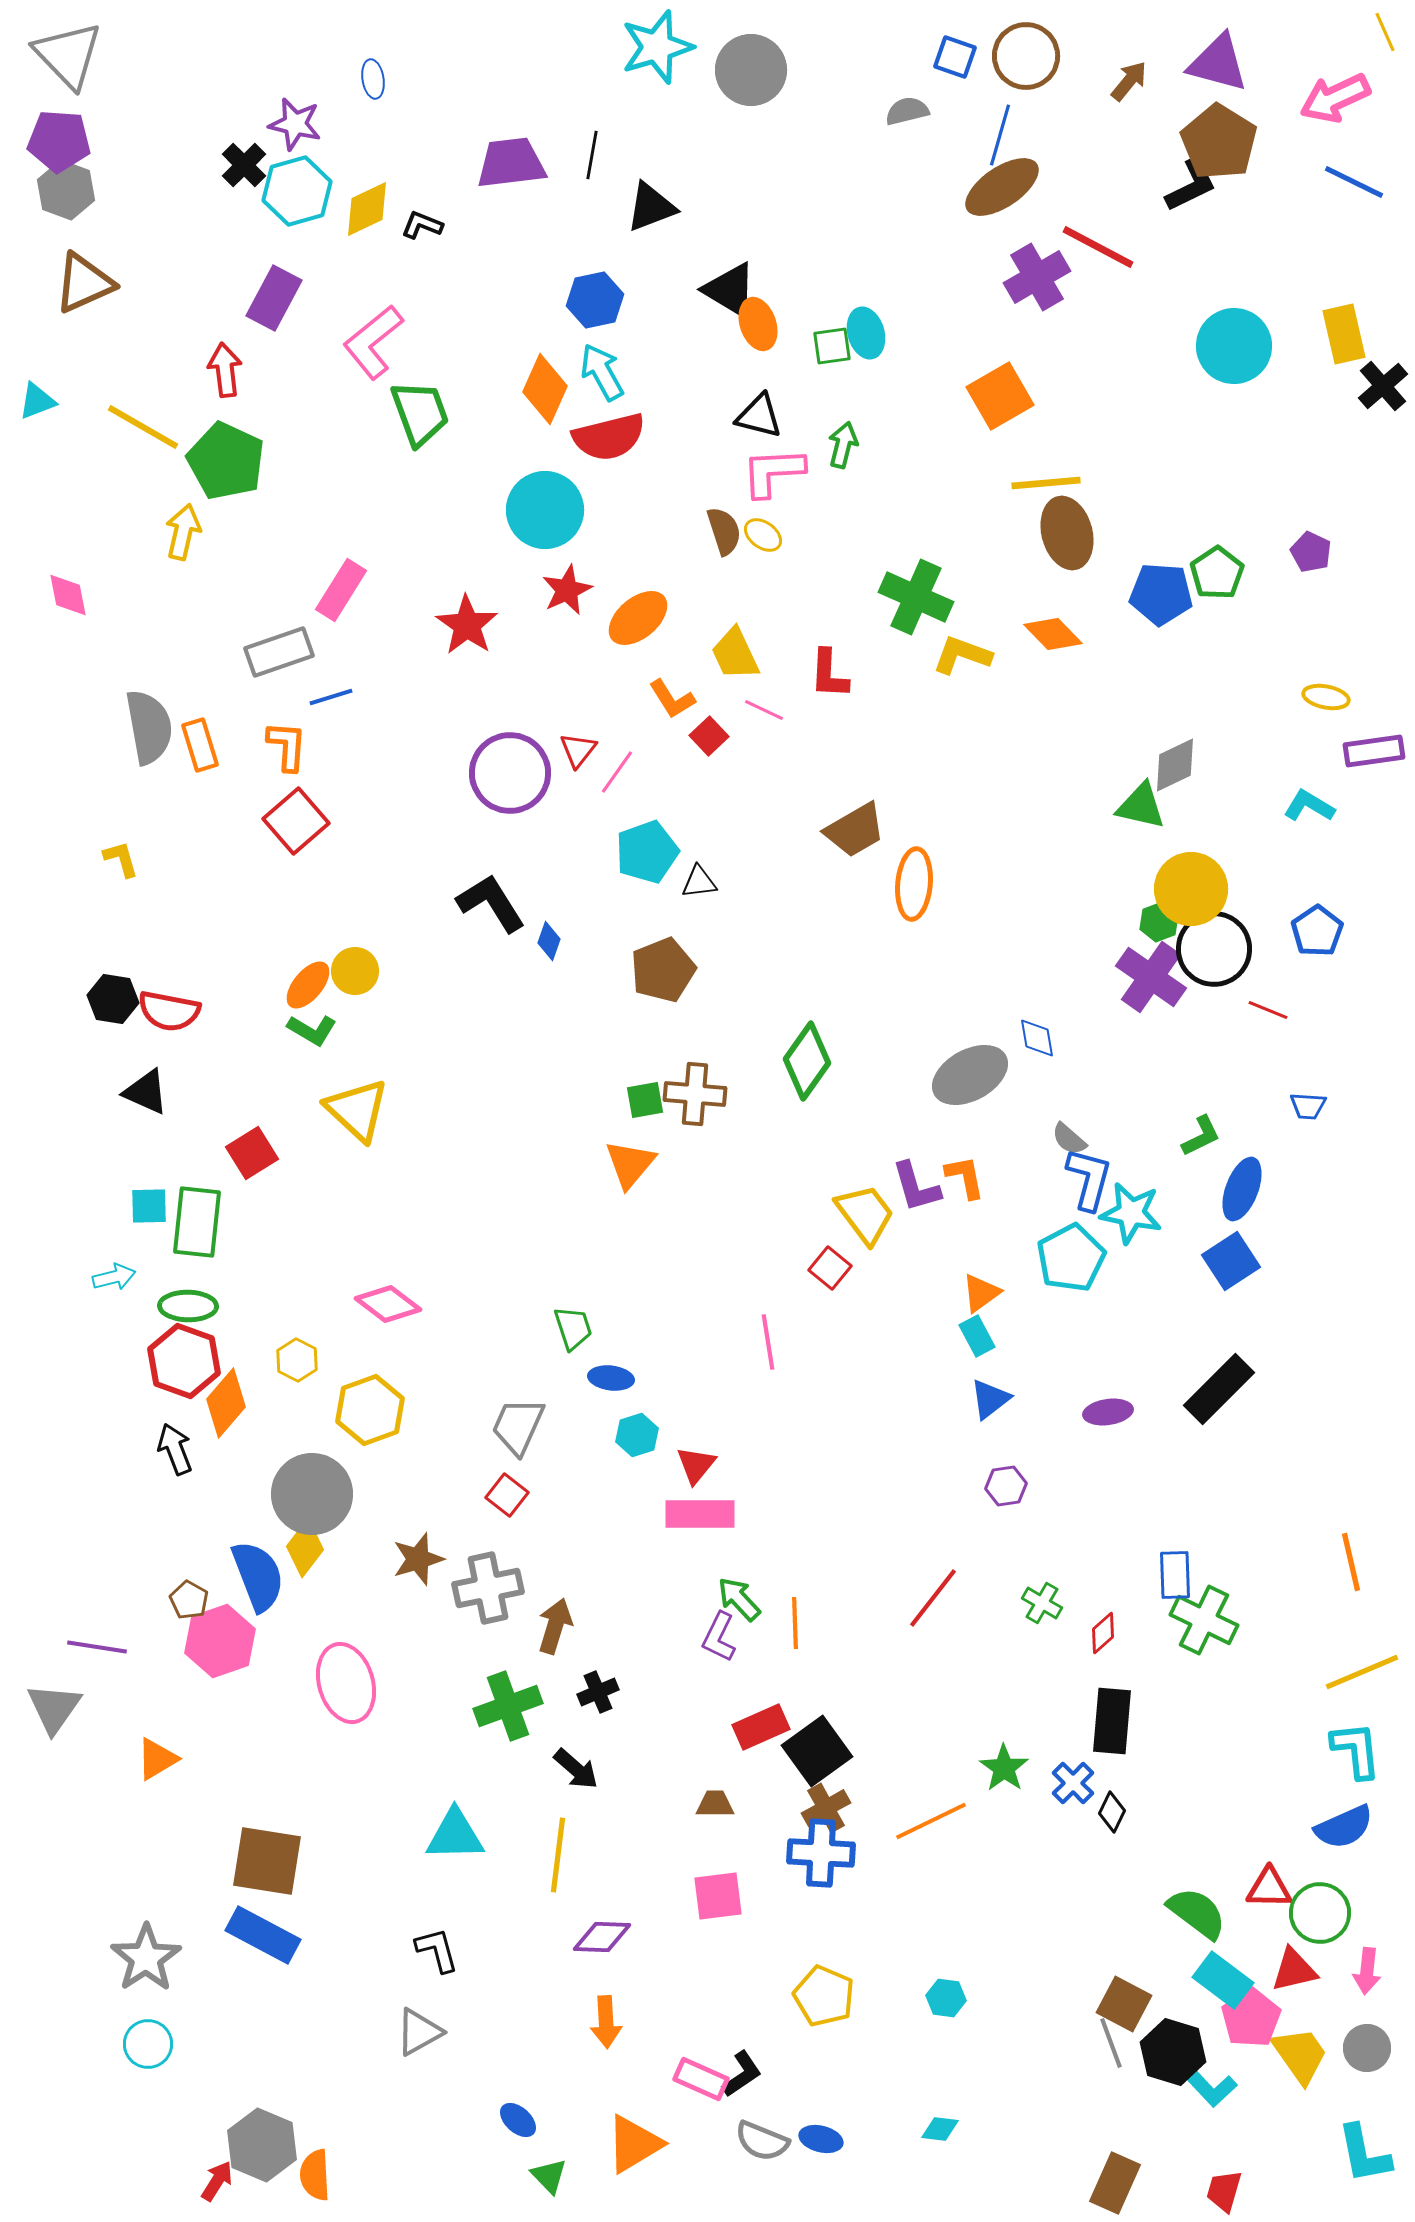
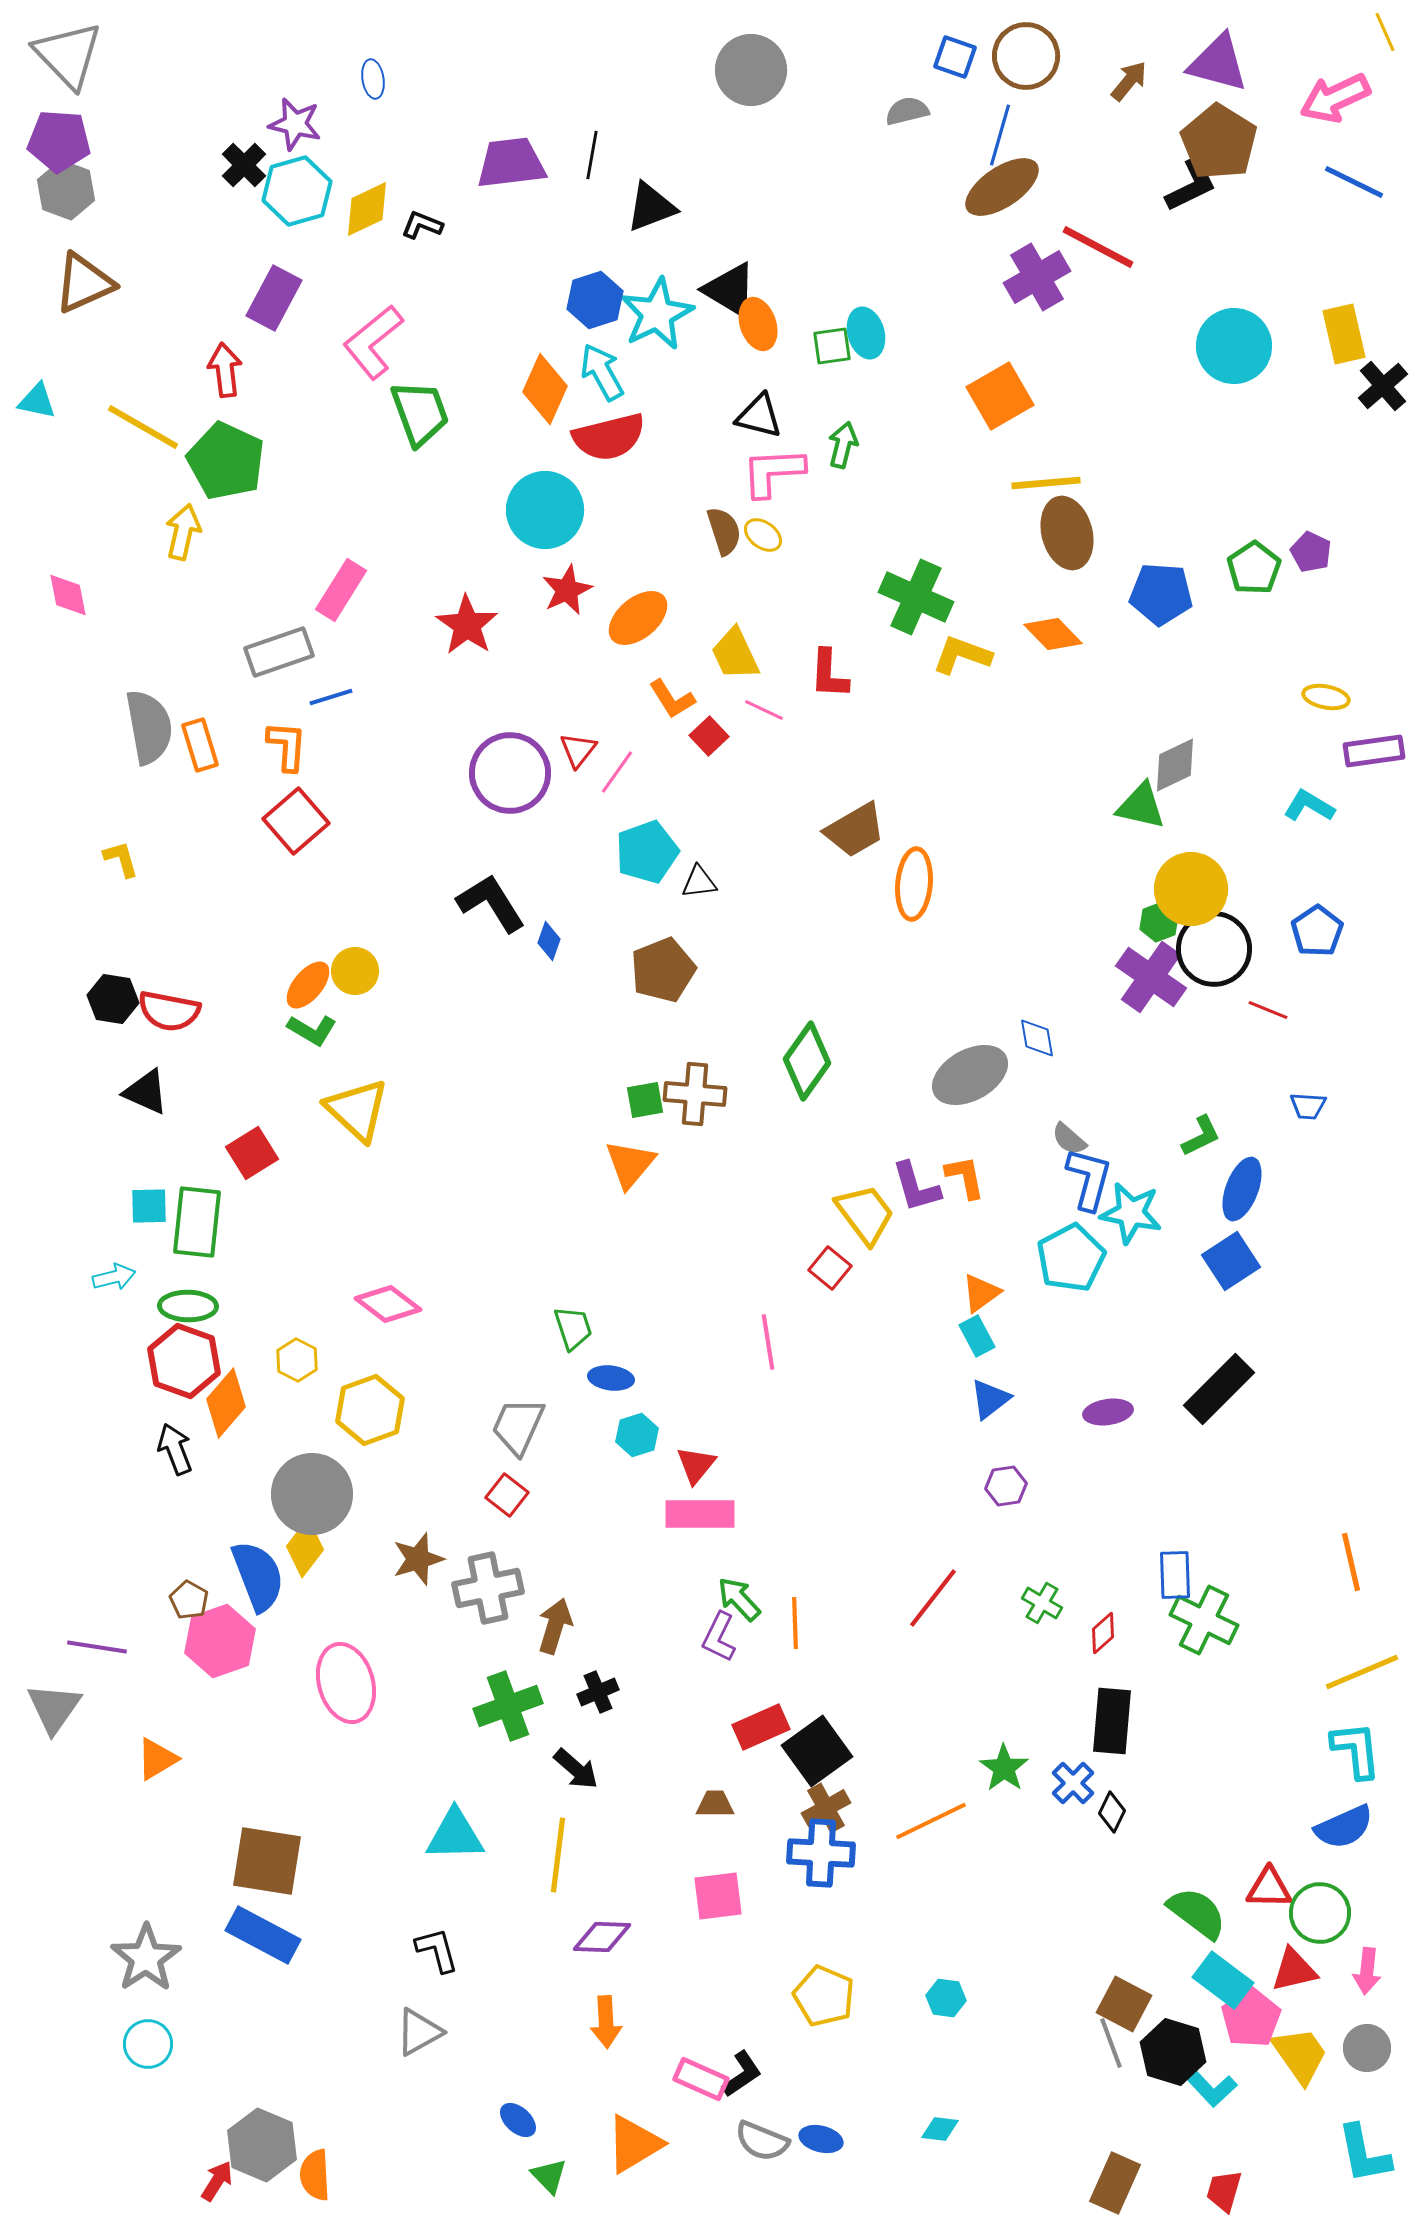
cyan star at (657, 47): moved 267 px down; rotated 10 degrees counterclockwise
blue hexagon at (595, 300): rotated 6 degrees counterclockwise
cyan triangle at (37, 401): rotated 33 degrees clockwise
green pentagon at (1217, 573): moved 37 px right, 5 px up
